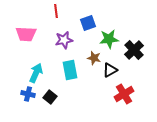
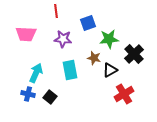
purple star: moved 1 px left, 1 px up; rotated 18 degrees clockwise
black cross: moved 4 px down
